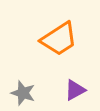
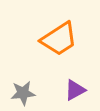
gray star: rotated 25 degrees counterclockwise
